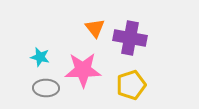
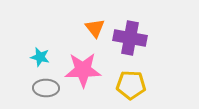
yellow pentagon: rotated 20 degrees clockwise
